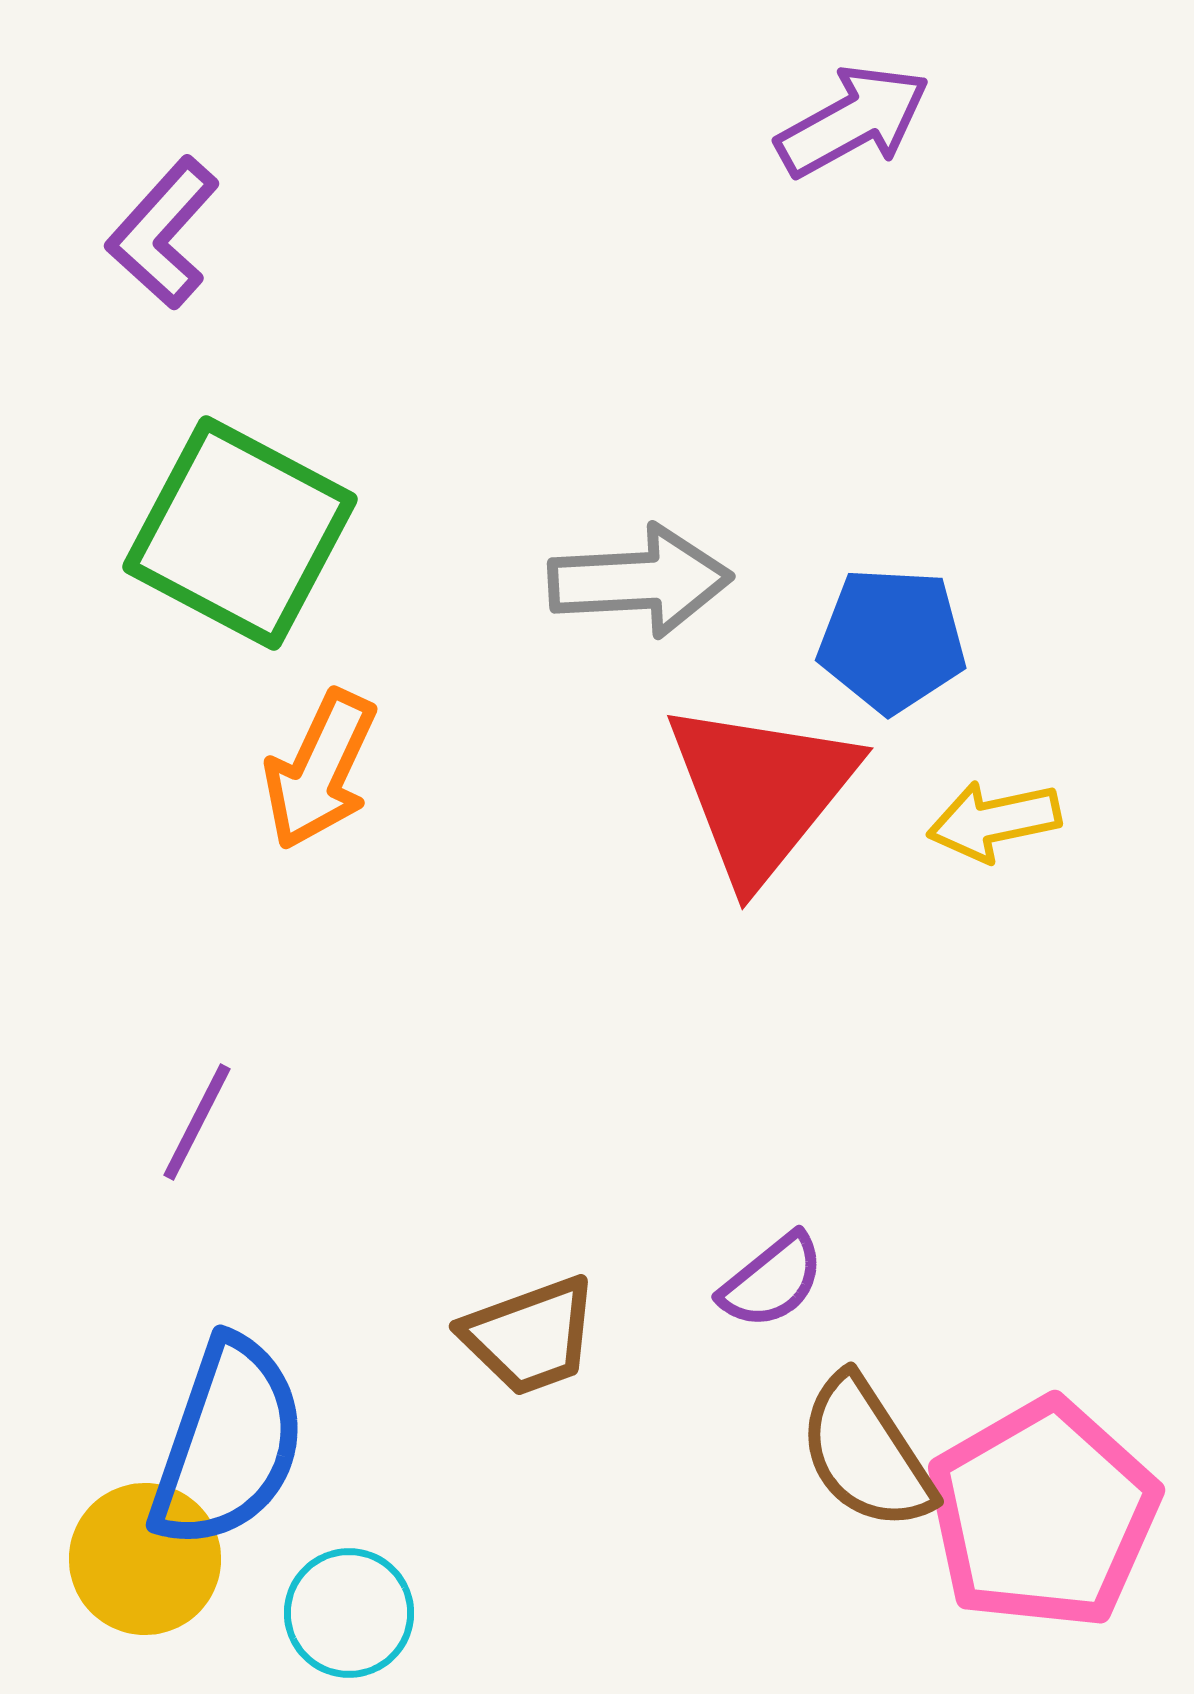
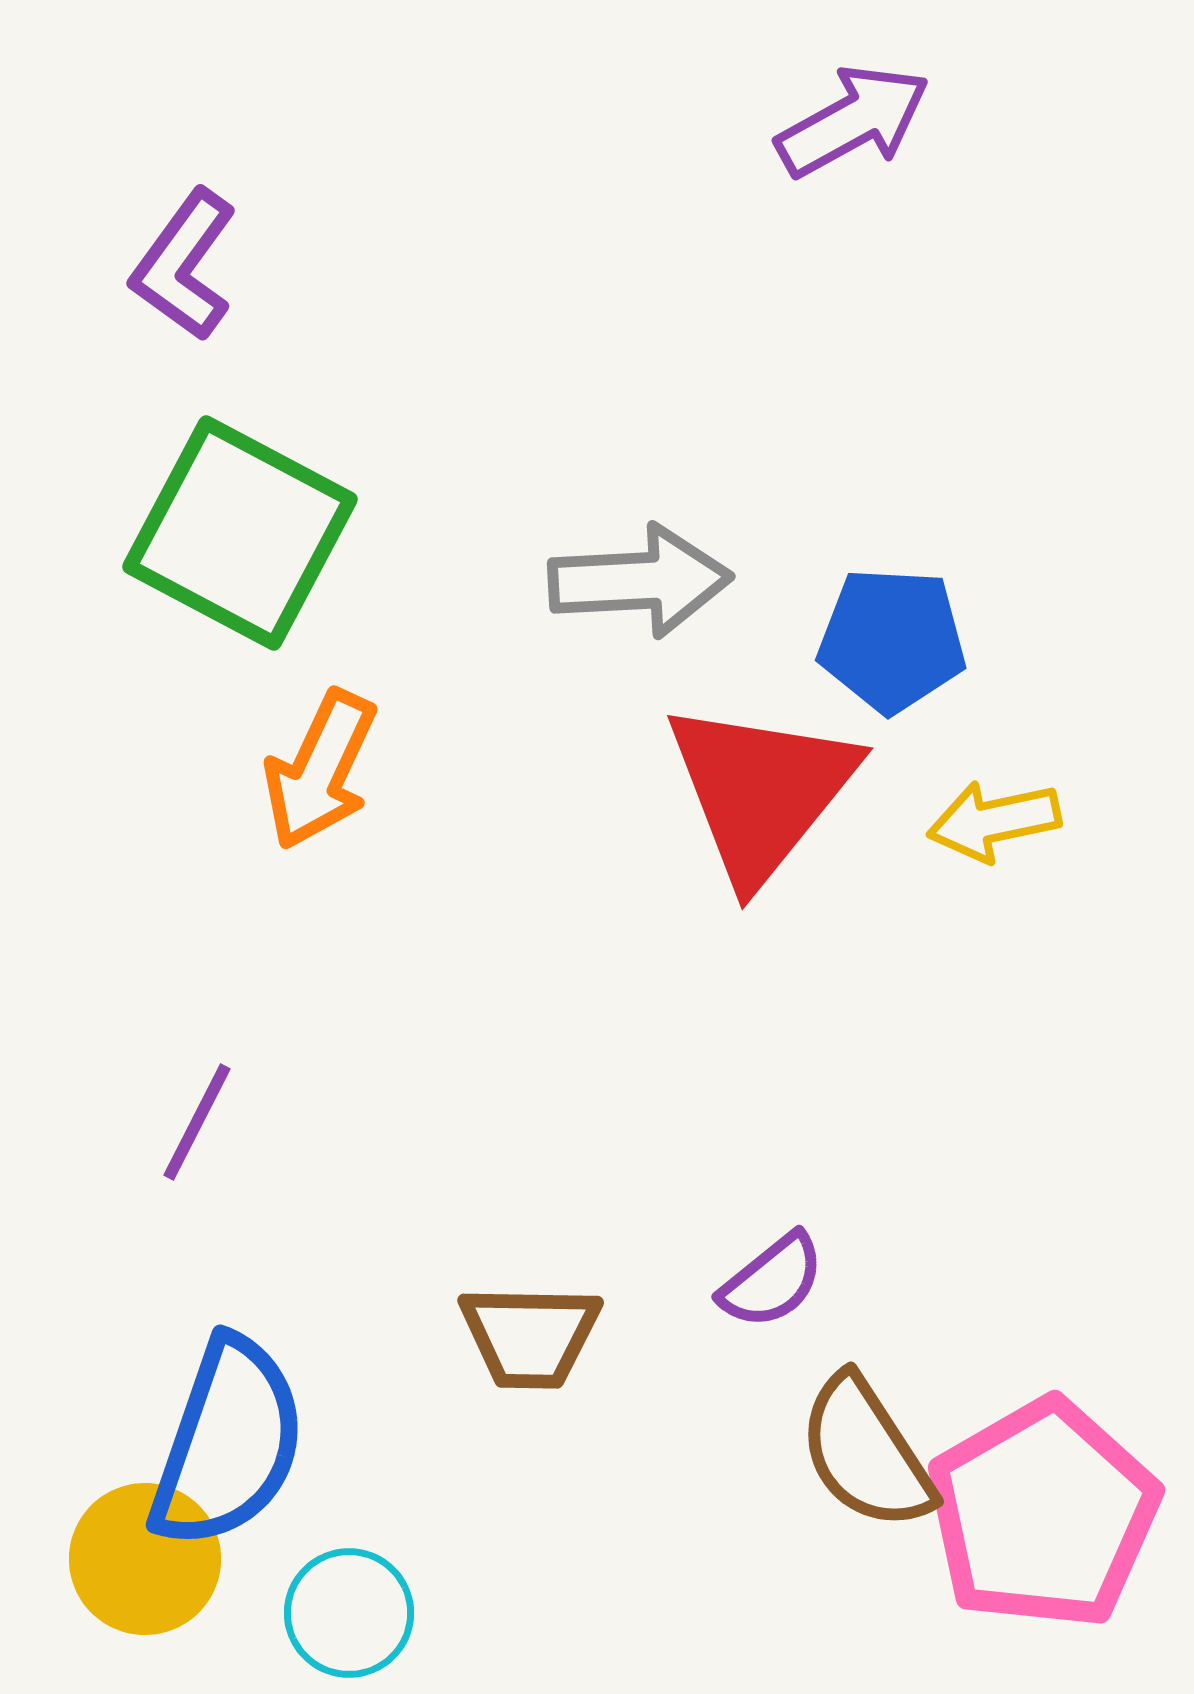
purple L-shape: moved 21 px right, 32 px down; rotated 6 degrees counterclockwise
brown trapezoid: rotated 21 degrees clockwise
